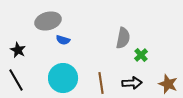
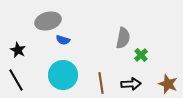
cyan circle: moved 3 px up
black arrow: moved 1 px left, 1 px down
